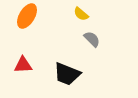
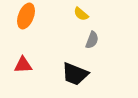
orange ellipse: moved 1 px left; rotated 10 degrees counterclockwise
gray semicircle: moved 1 px down; rotated 66 degrees clockwise
black trapezoid: moved 8 px right
